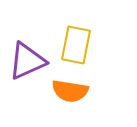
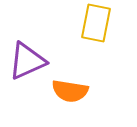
yellow rectangle: moved 20 px right, 22 px up
